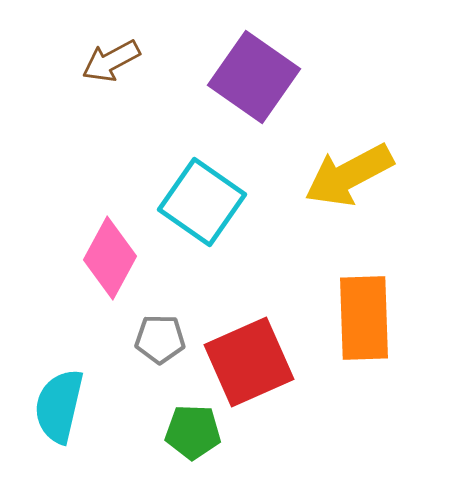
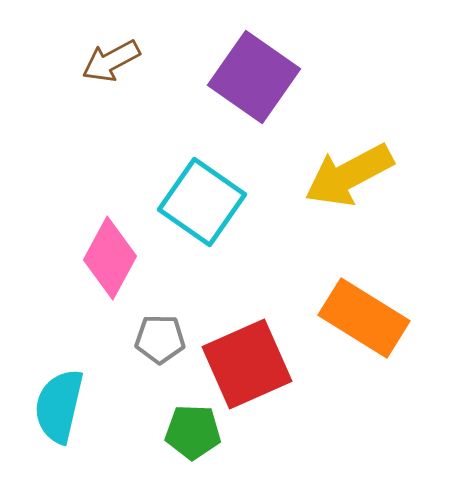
orange rectangle: rotated 56 degrees counterclockwise
red square: moved 2 px left, 2 px down
